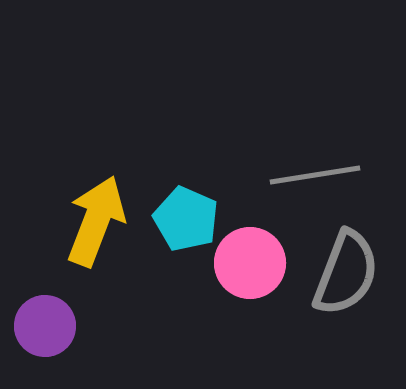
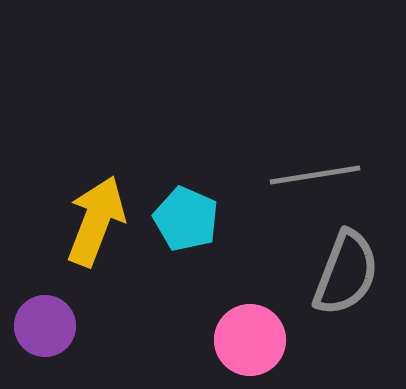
pink circle: moved 77 px down
